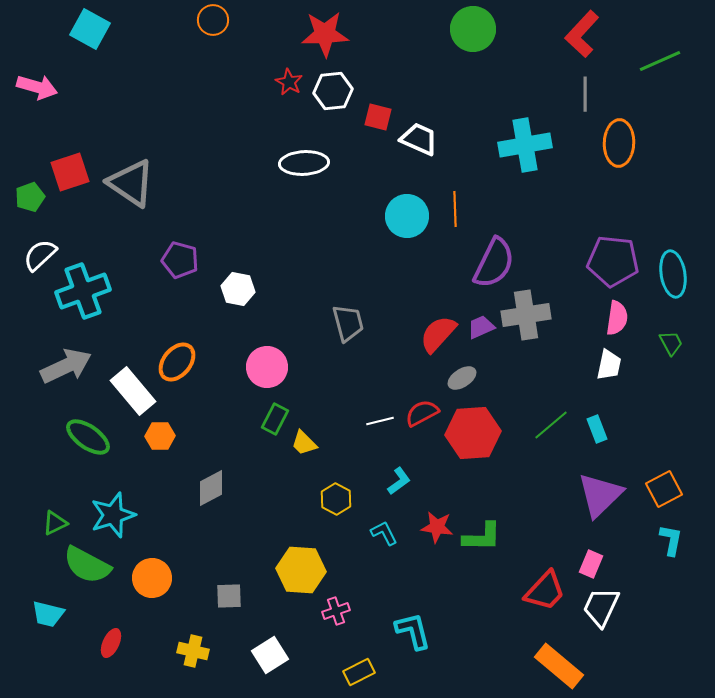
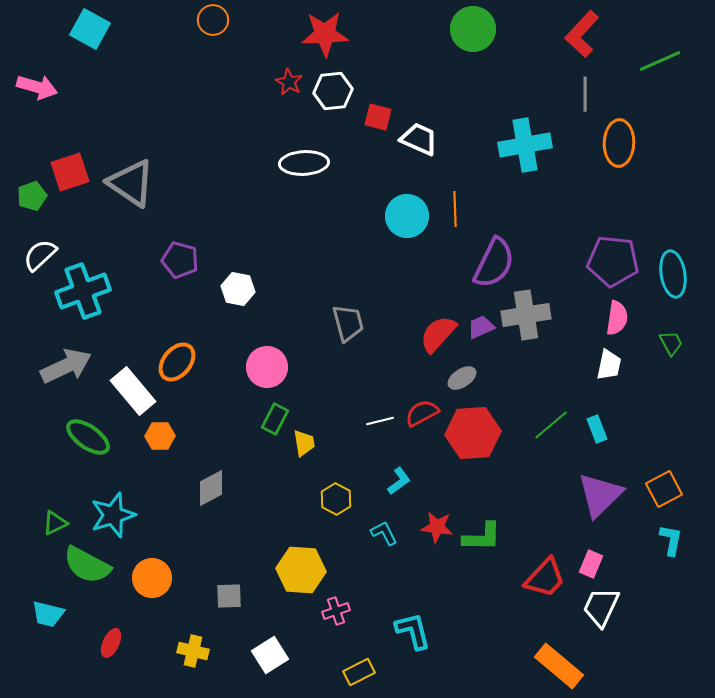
green pentagon at (30, 197): moved 2 px right, 1 px up
yellow trapezoid at (304, 443): rotated 144 degrees counterclockwise
red trapezoid at (545, 591): moved 13 px up
